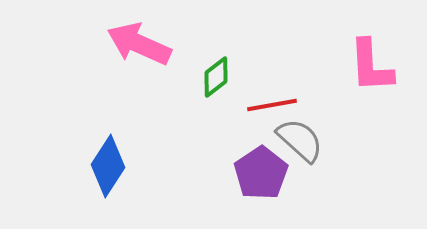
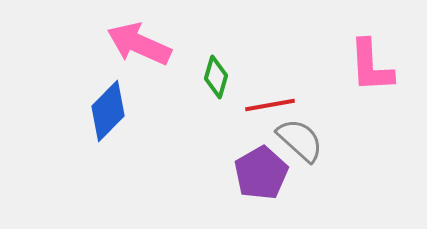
green diamond: rotated 36 degrees counterclockwise
red line: moved 2 px left
blue diamond: moved 55 px up; rotated 12 degrees clockwise
purple pentagon: rotated 4 degrees clockwise
